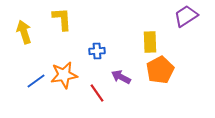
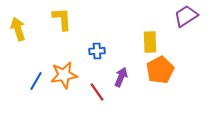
yellow arrow: moved 6 px left, 3 px up
purple arrow: rotated 84 degrees clockwise
blue line: rotated 24 degrees counterclockwise
red line: moved 1 px up
